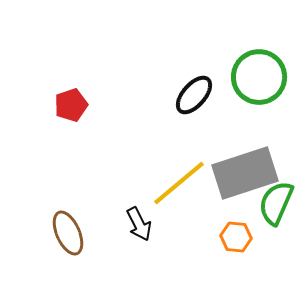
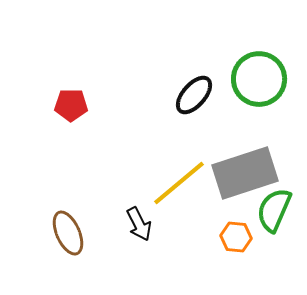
green circle: moved 2 px down
red pentagon: rotated 20 degrees clockwise
green semicircle: moved 2 px left, 7 px down
